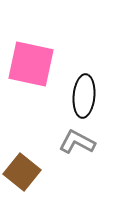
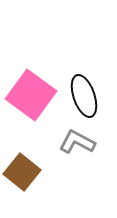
pink square: moved 31 px down; rotated 24 degrees clockwise
black ellipse: rotated 24 degrees counterclockwise
